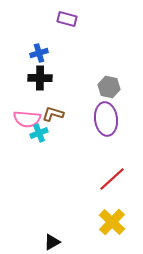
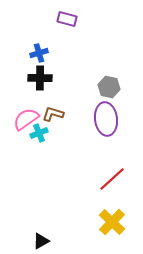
pink semicircle: moved 1 px left; rotated 140 degrees clockwise
black triangle: moved 11 px left, 1 px up
